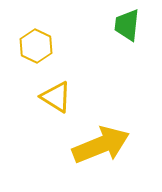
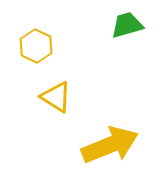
green trapezoid: rotated 68 degrees clockwise
yellow arrow: moved 9 px right
